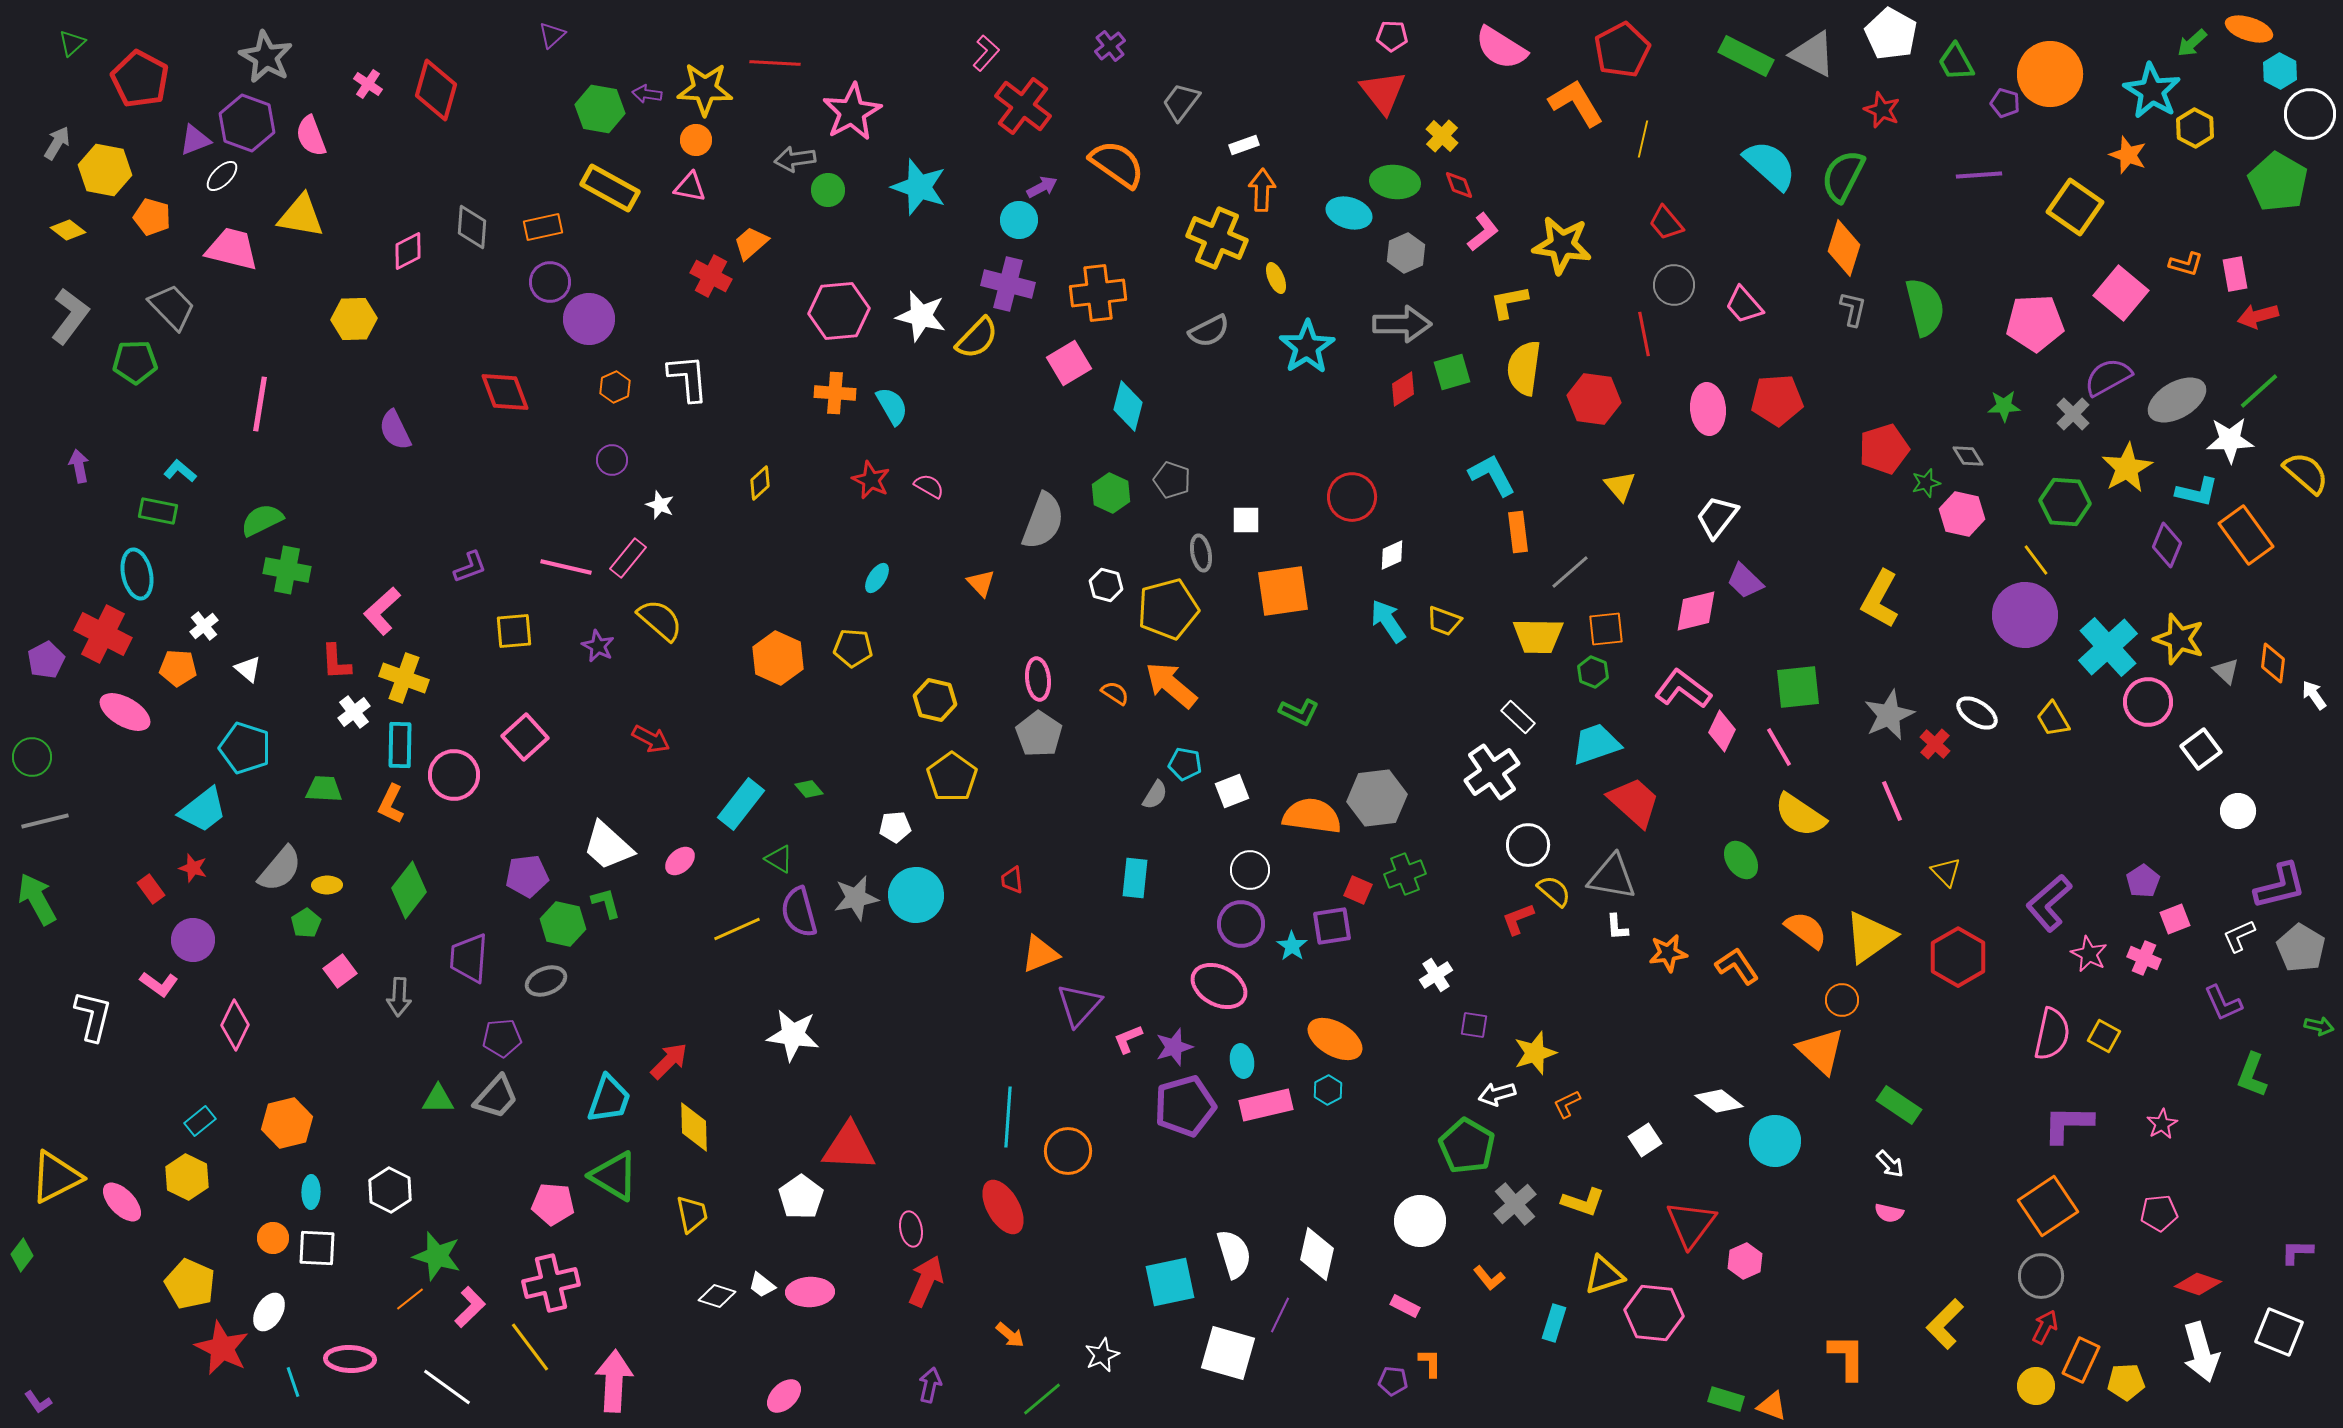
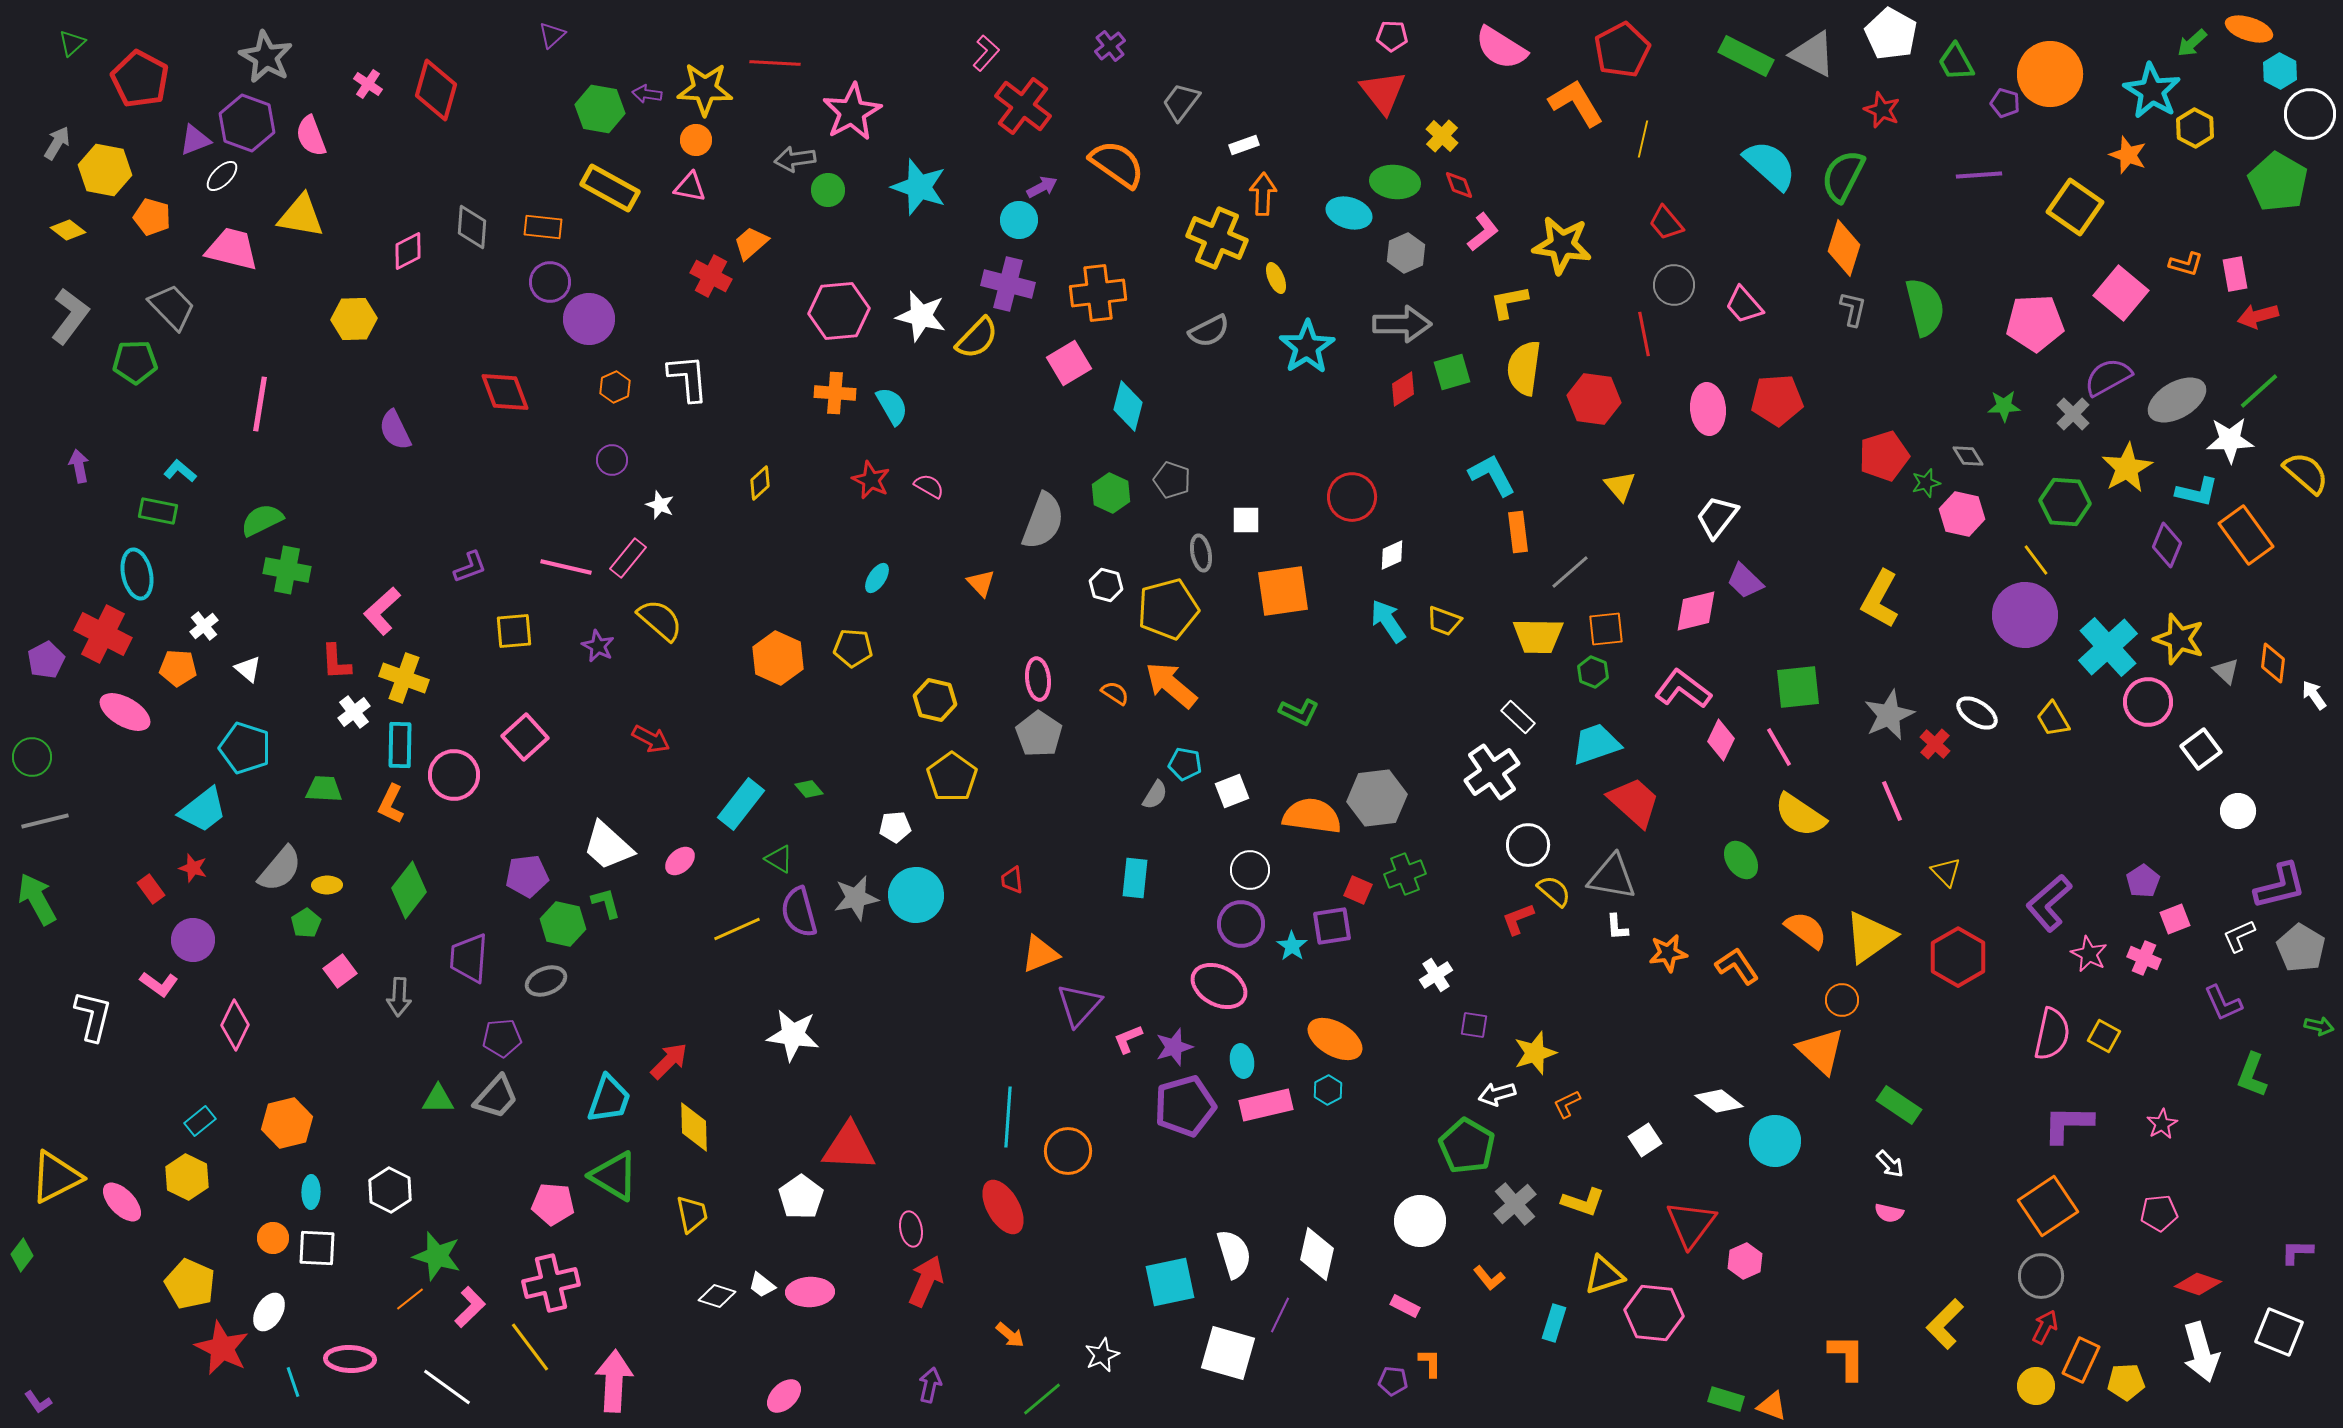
orange arrow at (1262, 190): moved 1 px right, 4 px down
orange rectangle at (543, 227): rotated 18 degrees clockwise
red pentagon at (1884, 449): moved 7 px down
pink diamond at (1722, 731): moved 1 px left, 9 px down
